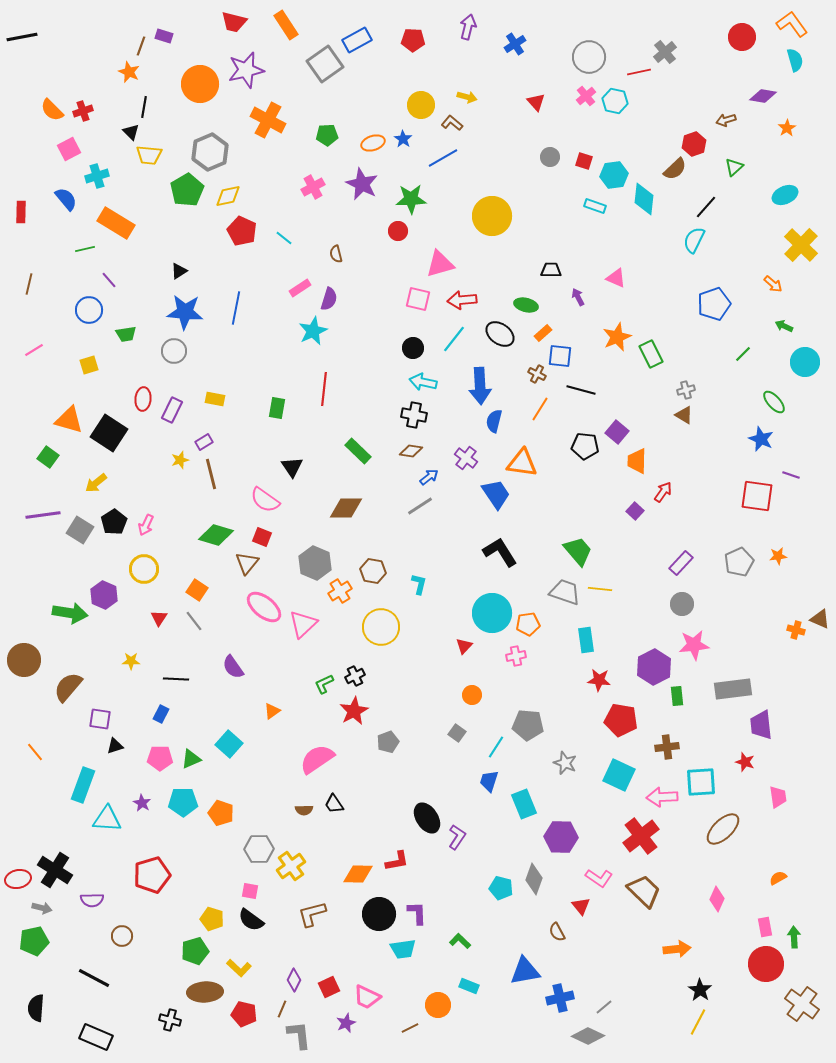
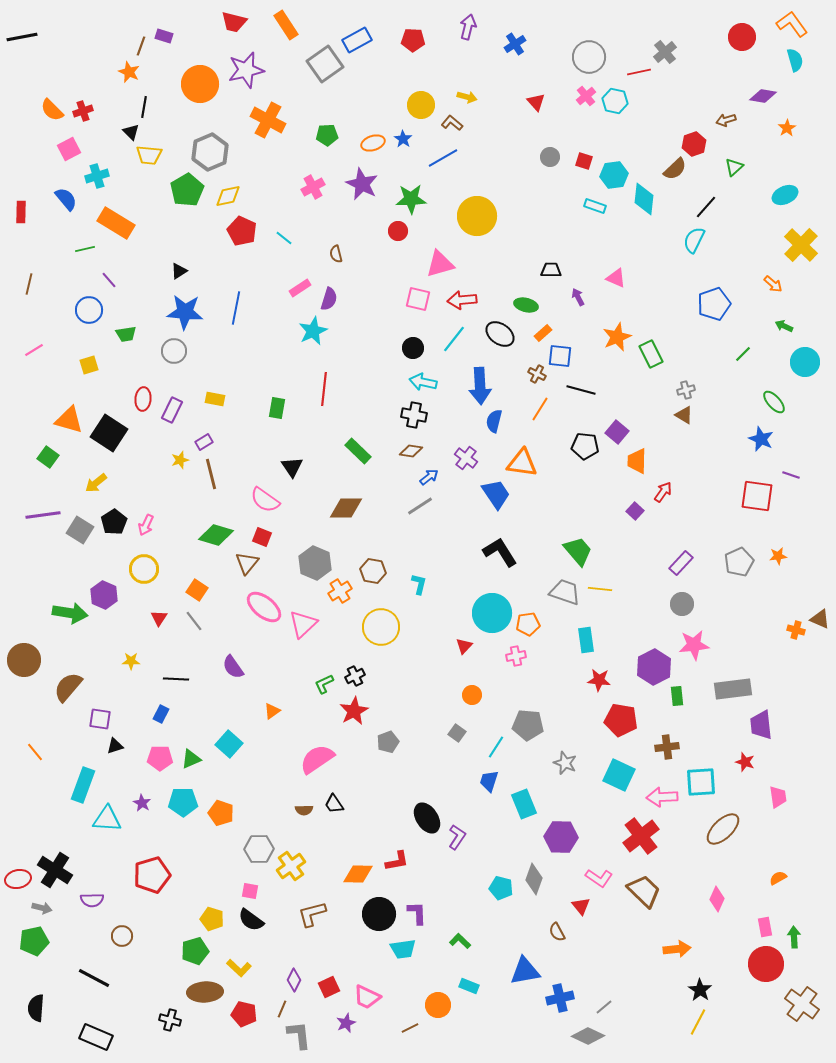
yellow circle at (492, 216): moved 15 px left
